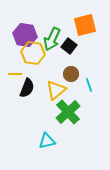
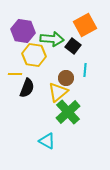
orange square: rotated 15 degrees counterclockwise
purple hexagon: moved 2 px left, 4 px up
green arrow: rotated 110 degrees counterclockwise
black square: moved 4 px right
yellow hexagon: moved 1 px right, 2 px down
brown circle: moved 5 px left, 4 px down
cyan line: moved 4 px left, 15 px up; rotated 24 degrees clockwise
yellow triangle: moved 2 px right, 2 px down
cyan triangle: rotated 42 degrees clockwise
